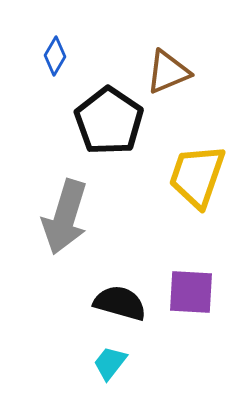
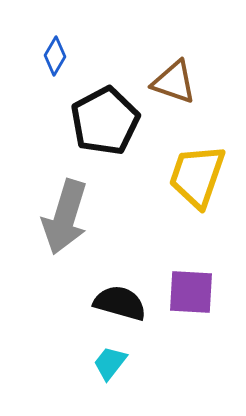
brown triangle: moved 6 px right, 10 px down; rotated 42 degrees clockwise
black pentagon: moved 4 px left; rotated 10 degrees clockwise
